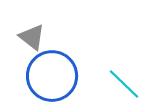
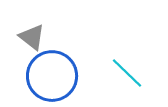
cyan line: moved 3 px right, 11 px up
